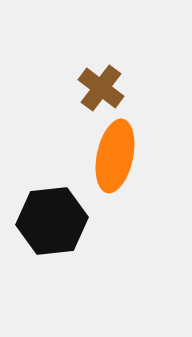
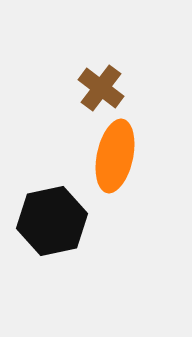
black hexagon: rotated 6 degrees counterclockwise
